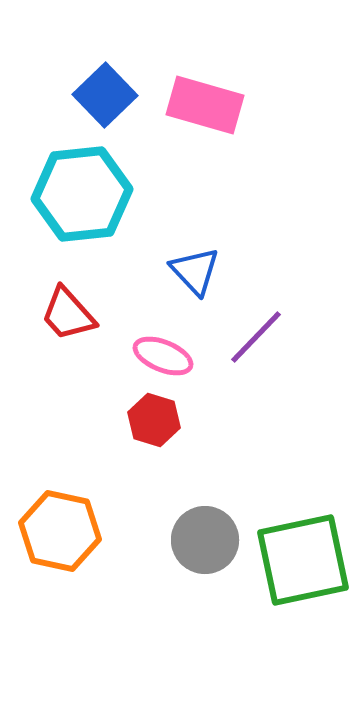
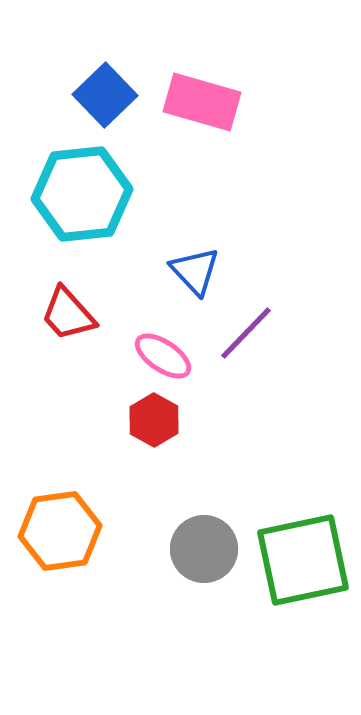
pink rectangle: moved 3 px left, 3 px up
purple line: moved 10 px left, 4 px up
pink ellipse: rotated 12 degrees clockwise
red hexagon: rotated 12 degrees clockwise
orange hexagon: rotated 20 degrees counterclockwise
gray circle: moved 1 px left, 9 px down
